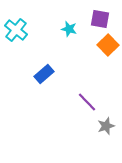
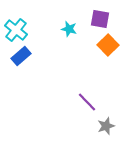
blue rectangle: moved 23 px left, 18 px up
